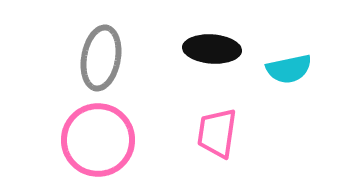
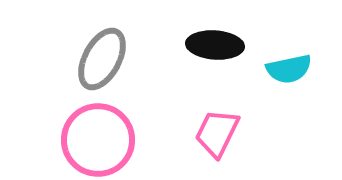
black ellipse: moved 3 px right, 4 px up
gray ellipse: moved 1 px right, 1 px down; rotated 18 degrees clockwise
pink trapezoid: rotated 18 degrees clockwise
